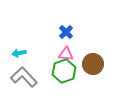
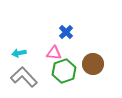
pink triangle: moved 12 px left, 1 px up
